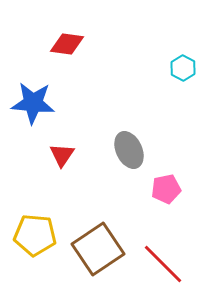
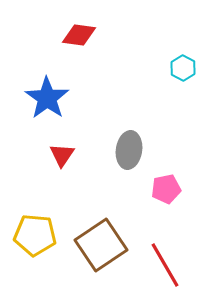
red diamond: moved 12 px right, 9 px up
blue star: moved 14 px right, 5 px up; rotated 30 degrees clockwise
gray ellipse: rotated 33 degrees clockwise
brown square: moved 3 px right, 4 px up
red line: moved 2 px right, 1 px down; rotated 15 degrees clockwise
